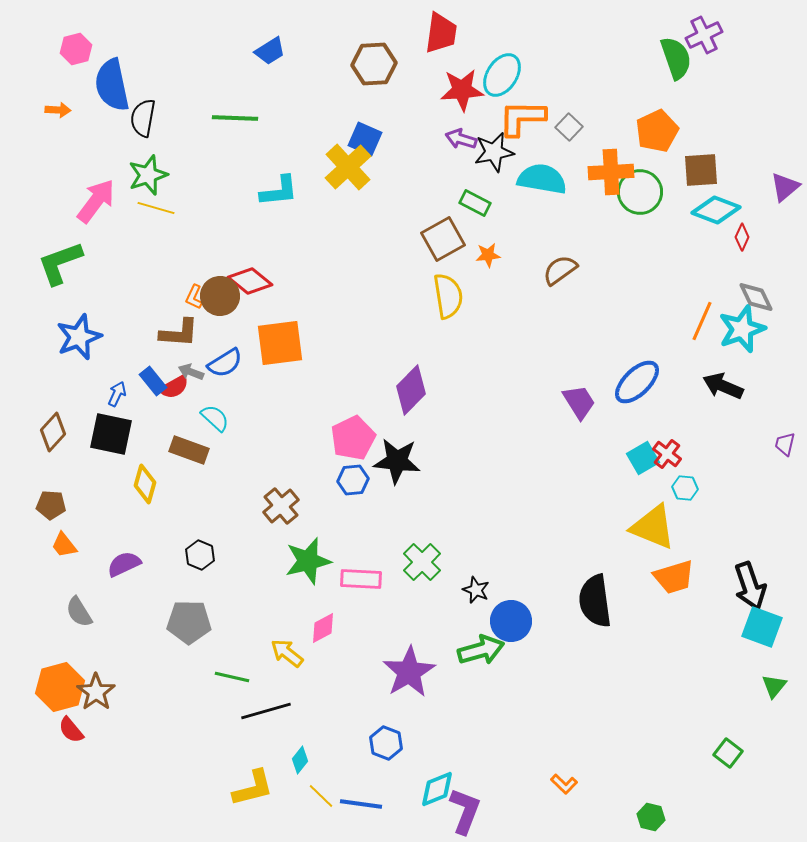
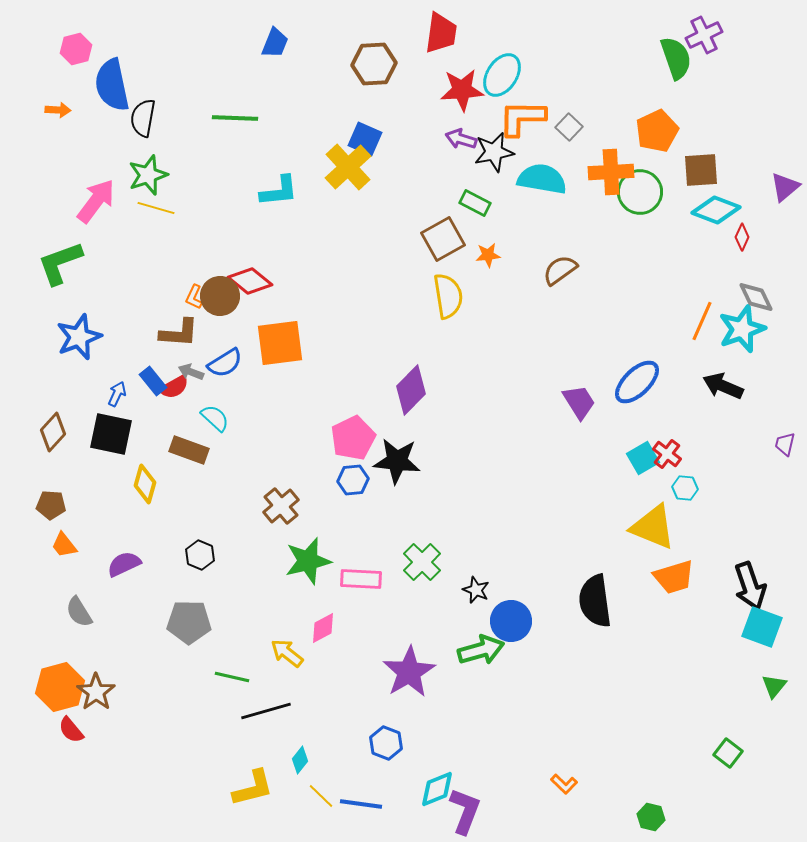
blue trapezoid at (270, 51): moved 5 px right, 8 px up; rotated 36 degrees counterclockwise
